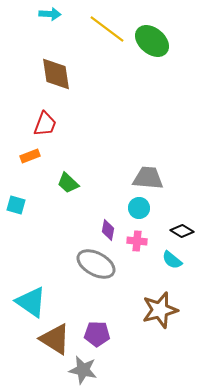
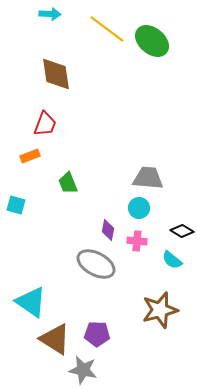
green trapezoid: rotated 25 degrees clockwise
